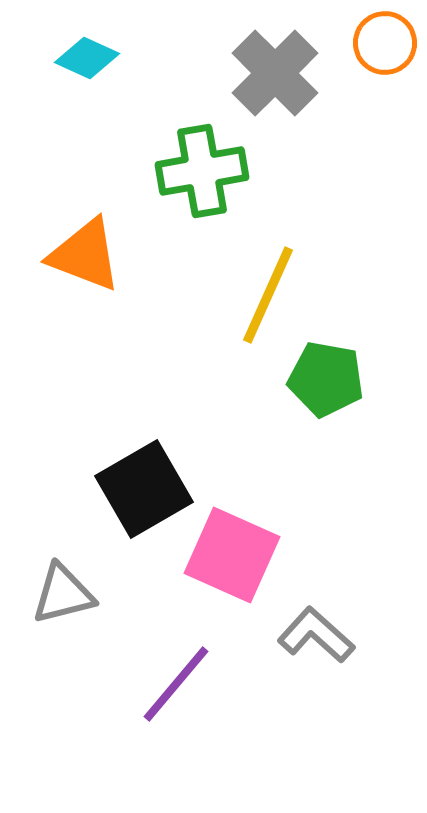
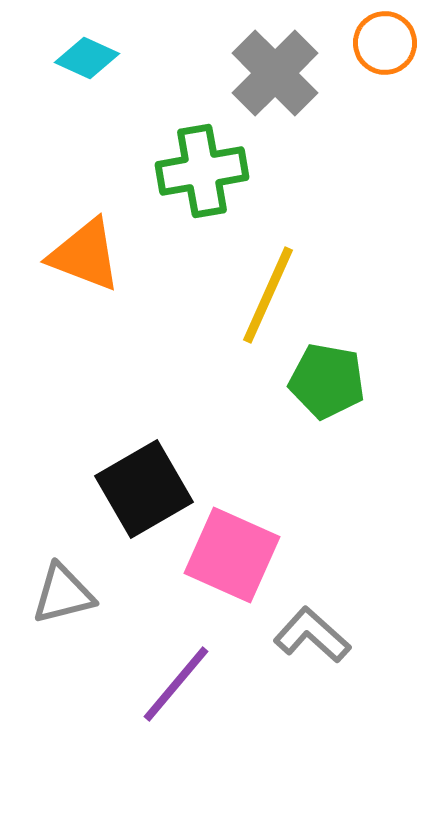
green pentagon: moved 1 px right, 2 px down
gray L-shape: moved 4 px left
